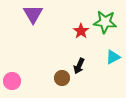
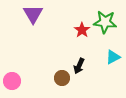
red star: moved 1 px right, 1 px up
